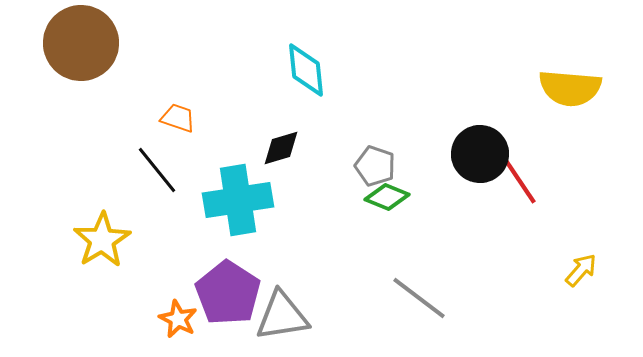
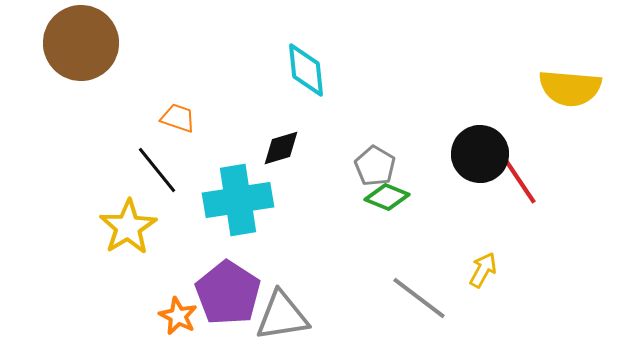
gray pentagon: rotated 12 degrees clockwise
yellow star: moved 26 px right, 13 px up
yellow arrow: moved 98 px left; rotated 12 degrees counterclockwise
orange star: moved 3 px up
